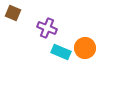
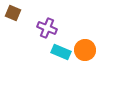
orange circle: moved 2 px down
